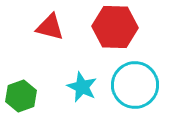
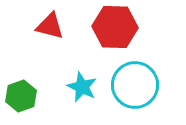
red triangle: moved 1 px up
